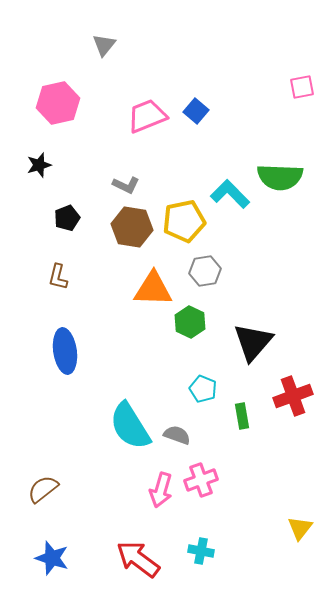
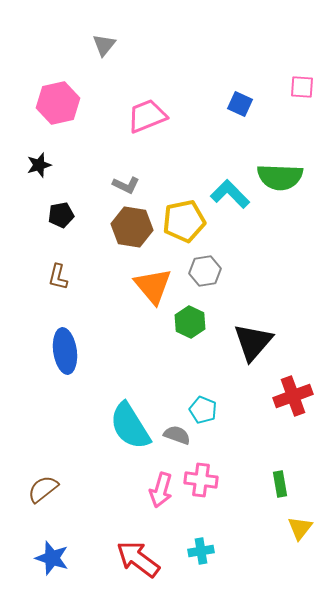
pink square: rotated 15 degrees clockwise
blue square: moved 44 px right, 7 px up; rotated 15 degrees counterclockwise
black pentagon: moved 6 px left, 3 px up; rotated 10 degrees clockwise
orange triangle: moved 3 px up; rotated 48 degrees clockwise
cyan pentagon: moved 21 px down
green rectangle: moved 38 px right, 68 px down
pink cross: rotated 28 degrees clockwise
cyan cross: rotated 20 degrees counterclockwise
